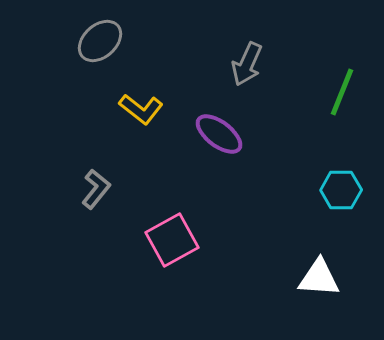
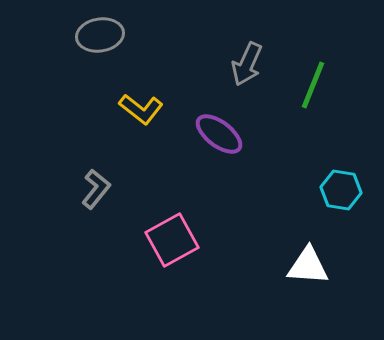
gray ellipse: moved 6 px up; rotated 33 degrees clockwise
green line: moved 29 px left, 7 px up
cyan hexagon: rotated 9 degrees clockwise
white triangle: moved 11 px left, 12 px up
